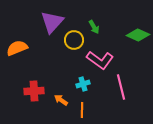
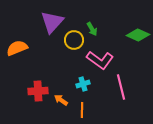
green arrow: moved 2 px left, 2 px down
red cross: moved 4 px right
